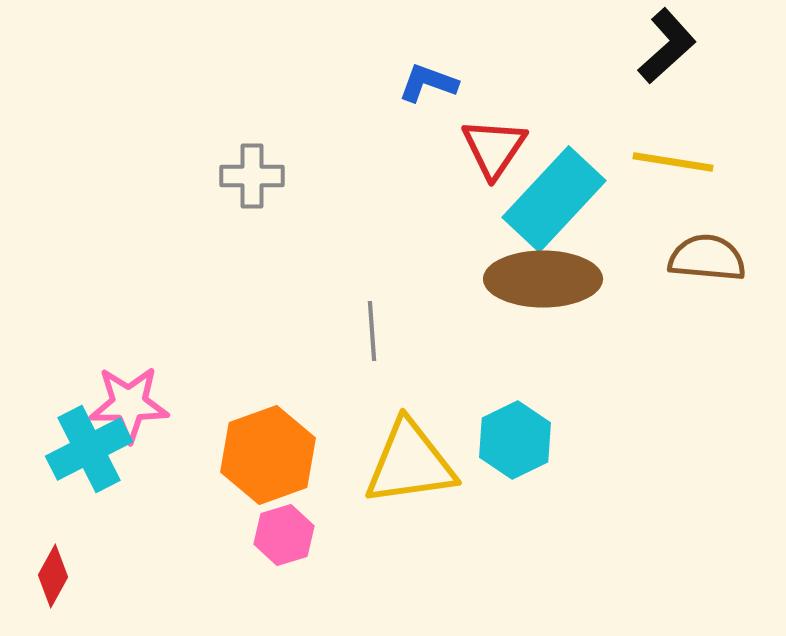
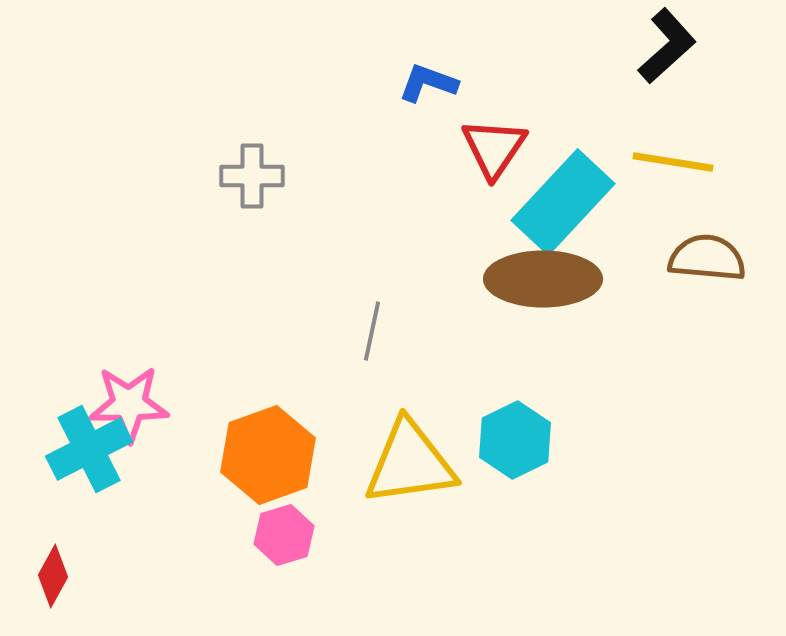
cyan rectangle: moved 9 px right, 3 px down
gray line: rotated 16 degrees clockwise
